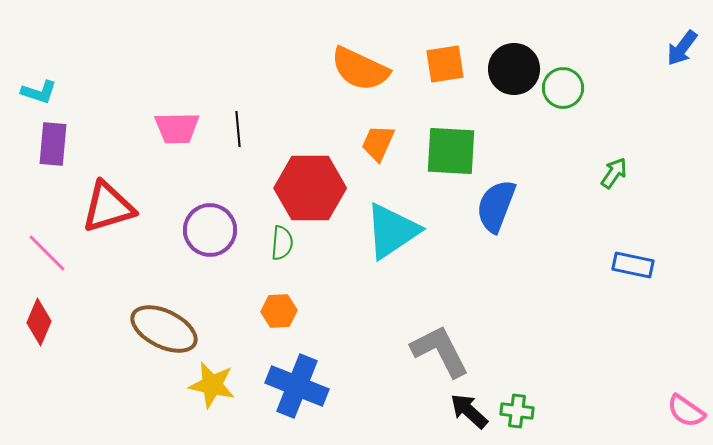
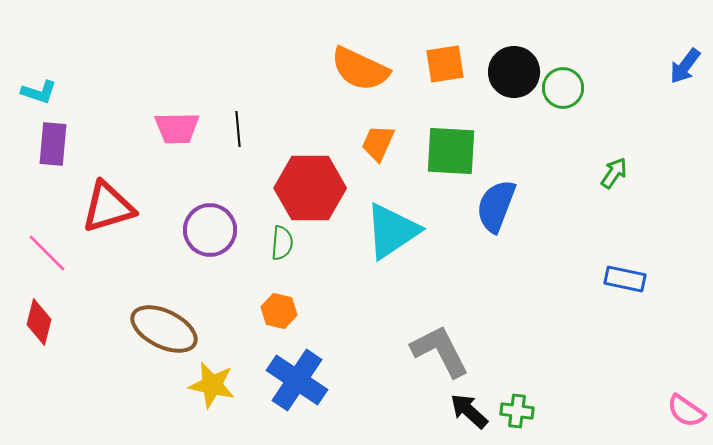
blue arrow: moved 3 px right, 18 px down
black circle: moved 3 px down
blue rectangle: moved 8 px left, 14 px down
orange hexagon: rotated 16 degrees clockwise
red diamond: rotated 9 degrees counterclockwise
blue cross: moved 6 px up; rotated 12 degrees clockwise
